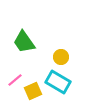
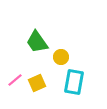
green trapezoid: moved 13 px right
cyan rectangle: moved 16 px right; rotated 70 degrees clockwise
yellow square: moved 4 px right, 8 px up
